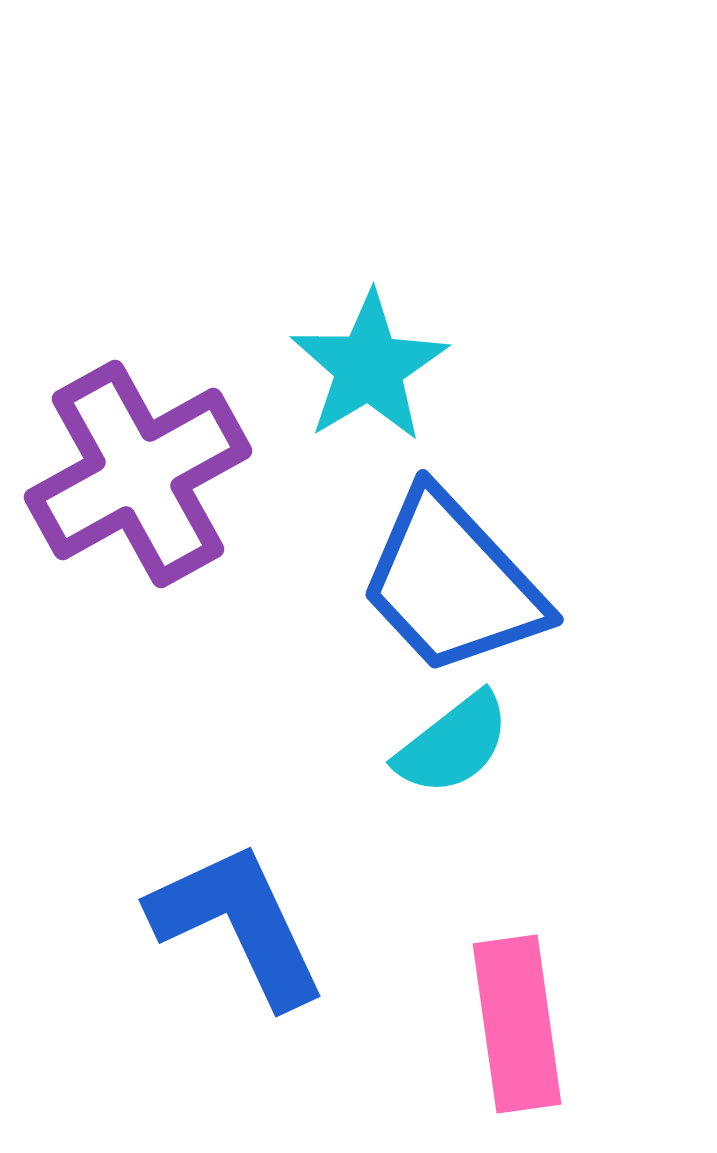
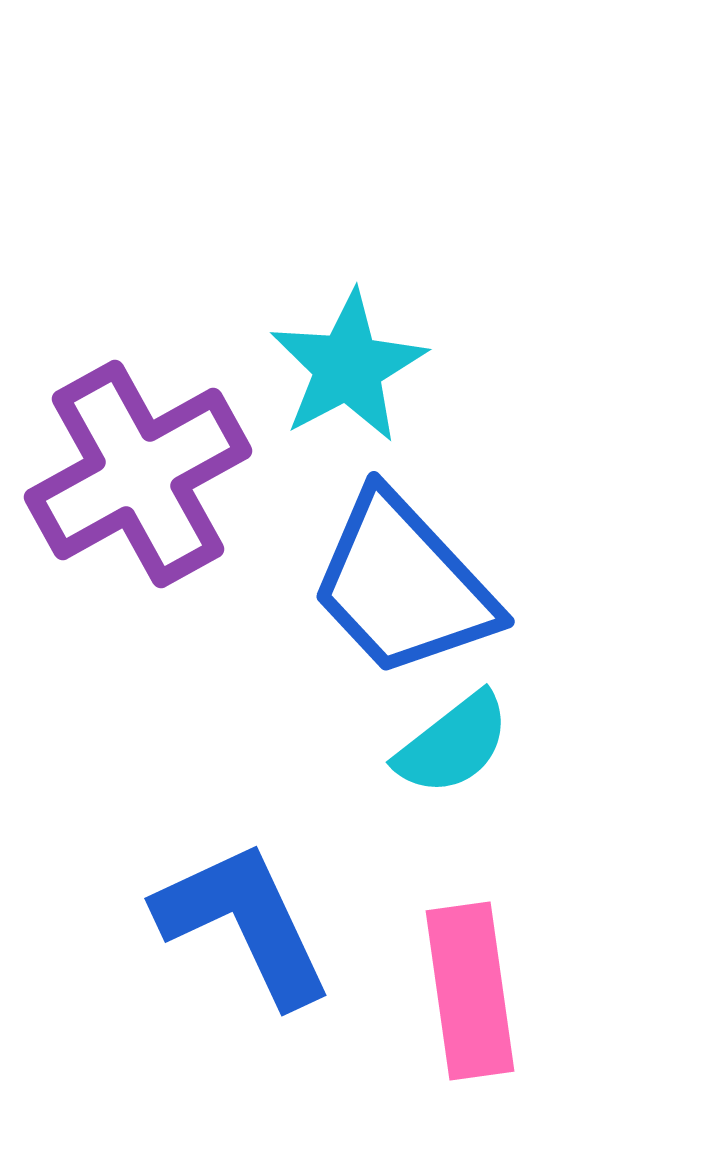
cyan star: moved 21 px left; rotated 3 degrees clockwise
blue trapezoid: moved 49 px left, 2 px down
blue L-shape: moved 6 px right, 1 px up
pink rectangle: moved 47 px left, 33 px up
